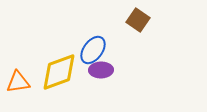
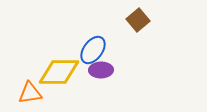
brown square: rotated 15 degrees clockwise
yellow diamond: rotated 21 degrees clockwise
orange triangle: moved 12 px right, 11 px down
